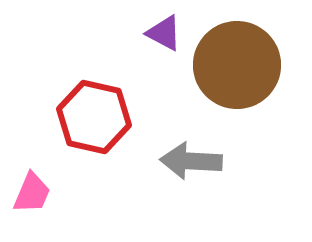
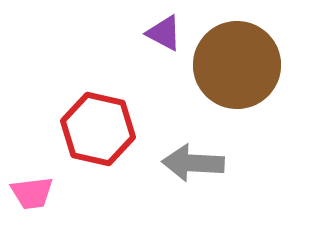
red hexagon: moved 4 px right, 12 px down
gray arrow: moved 2 px right, 2 px down
pink trapezoid: rotated 60 degrees clockwise
